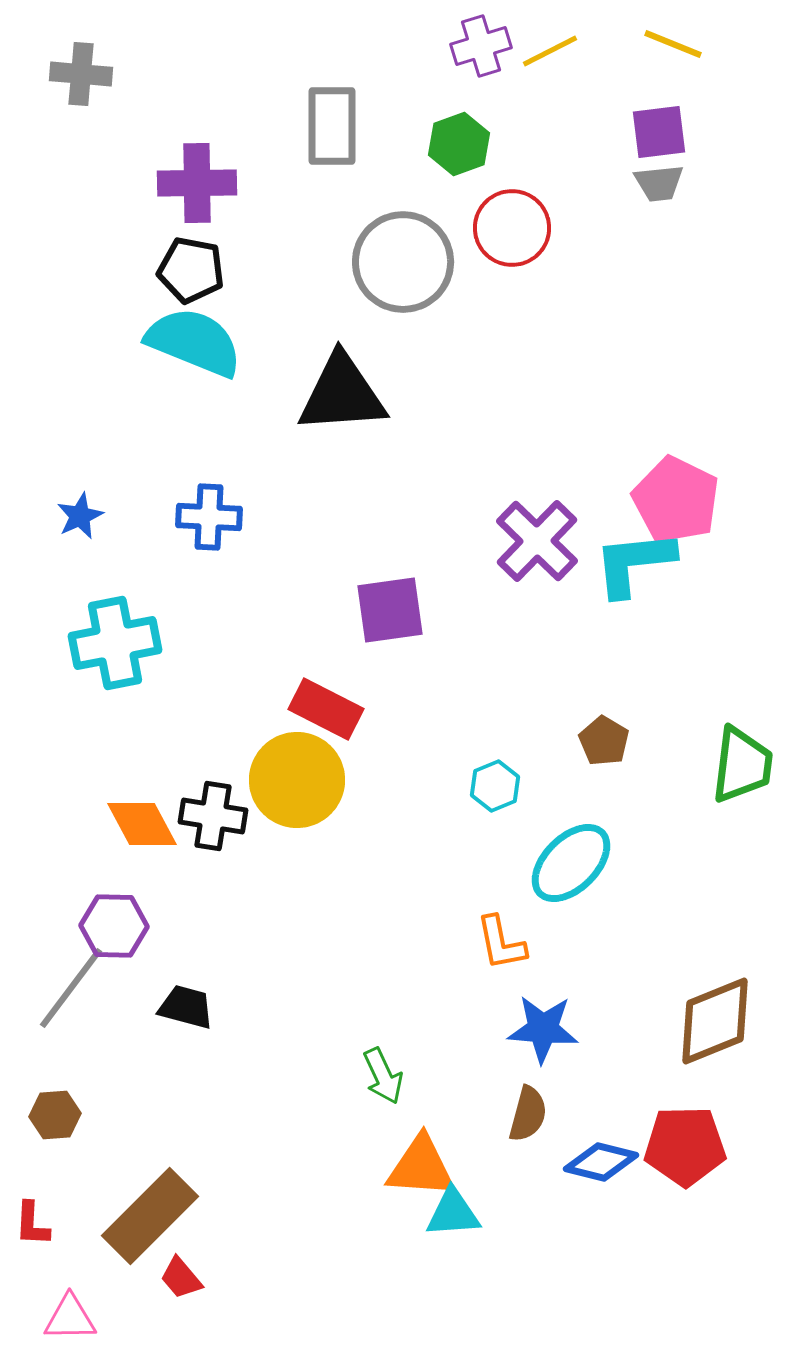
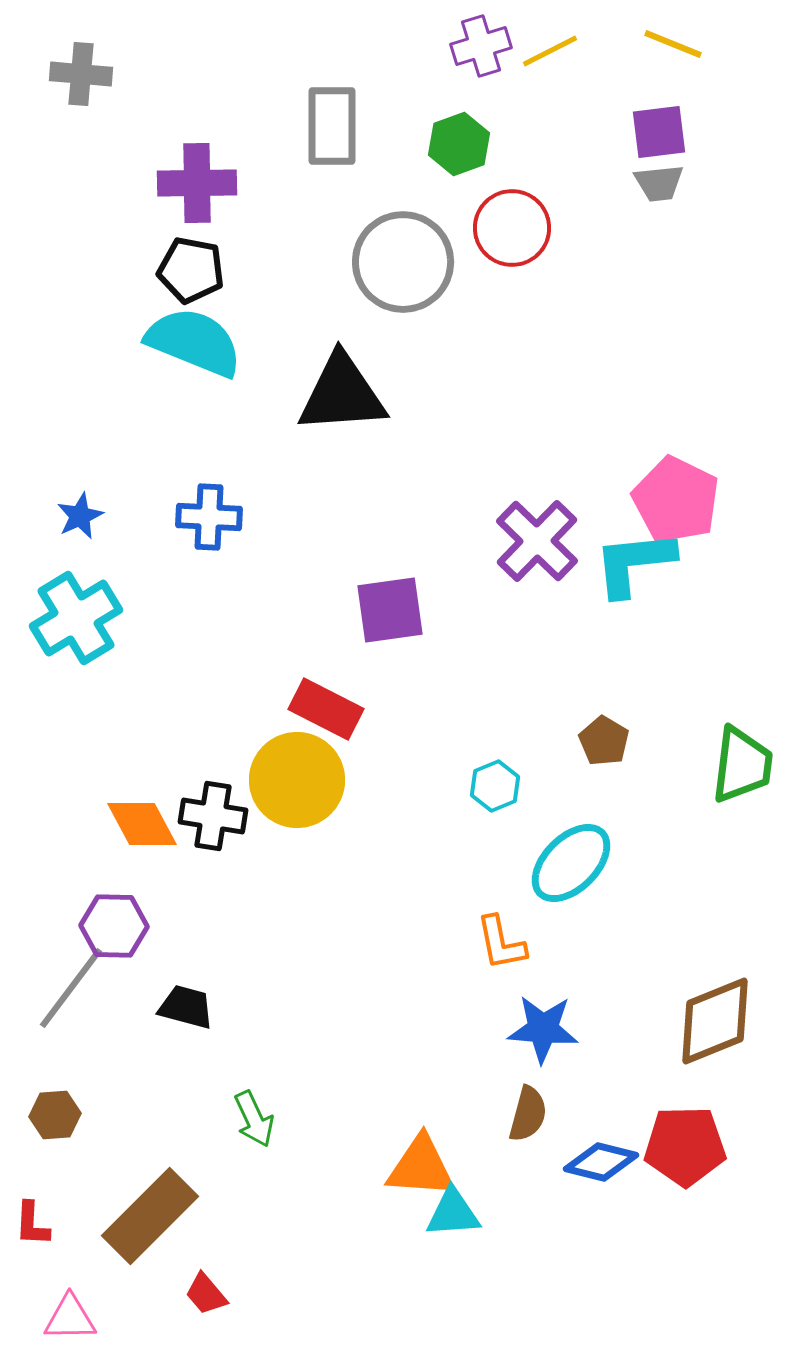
cyan cross at (115, 643): moved 39 px left, 25 px up; rotated 20 degrees counterclockwise
green arrow at (383, 1076): moved 129 px left, 43 px down
red trapezoid at (181, 1278): moved 25 px right, 16 px down
